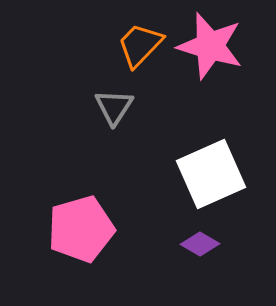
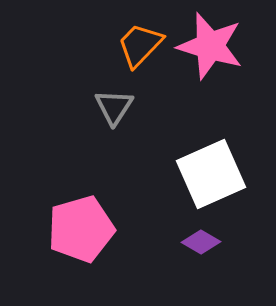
purple diamond: moved 1 px right, 2 px up
